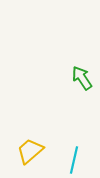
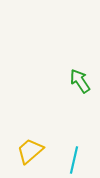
green arrow: moved 2 px left, 3 px down
